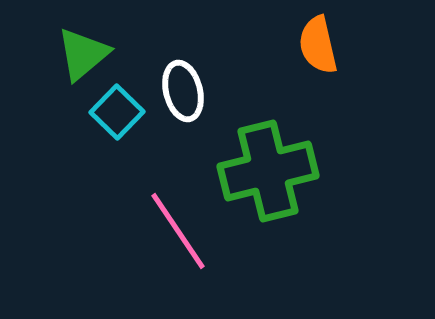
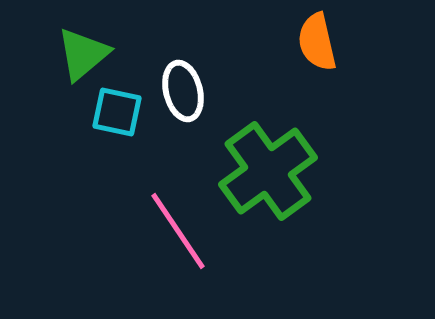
orange semicircle: moved 1 px left, 3 px up
cyan square: rotated 32 degrees counterclockwise
green cross: rotated 22 degrees counterclockwise
